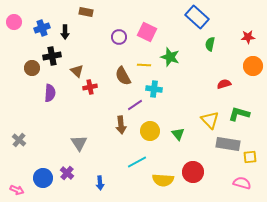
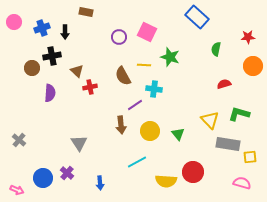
green semicircle: moved 6 px right, 5 px down
yellow semicircle: moved 3 px right, 1 px down
